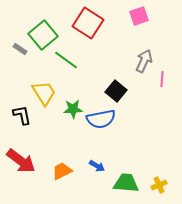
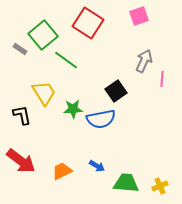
black square: rotated 15 degrees clockwise
yellow cross: moved 1 px right, 1 px down
